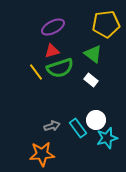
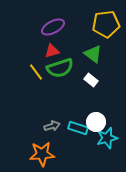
white circle: moved 2 px down
cyan rectangle: rotated 36 degrees counterclockwise
